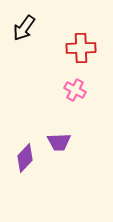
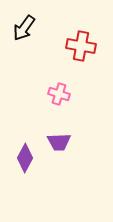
red cross: moved 2 px up; rotated 12 degrees clockwise
pink cross: moved 16 px left, 4 px down; rotated 10 degrees counterclockwise
purple diamond: rotated 16 degrees counterclockwise
